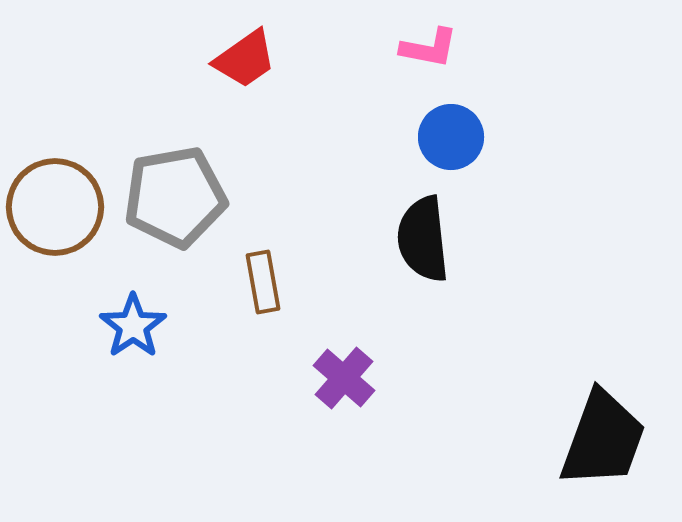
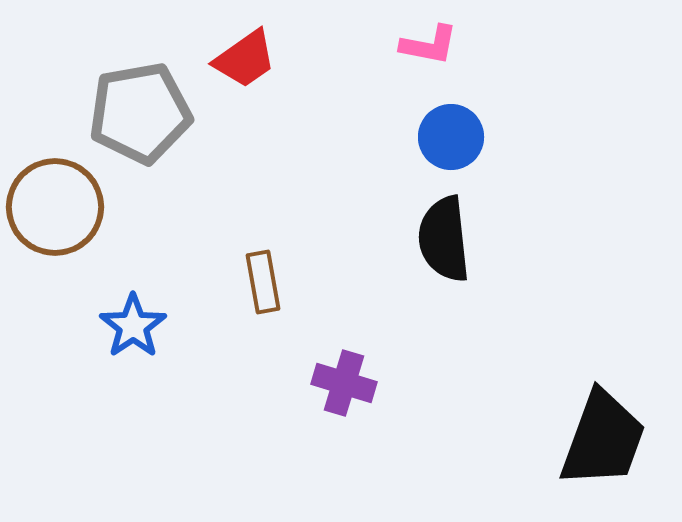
pink L-shape: moved 3 px up
gray pentagon: moved 35 px left, 84 px up
black semicircle: moved 21 px right
purple cross: moved 5 px down; rotated 24 degrees counterclockwise
